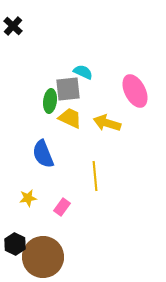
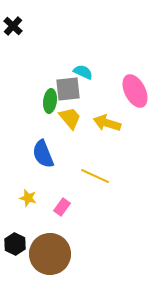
yellow trapezoid: rotated 25 degrees clockwise
yellow line: rotated 60 degrees counterclockwise
yellow star: rotated 24 degrees clockwise
brown circle: moved 7 px right, 3 px up
